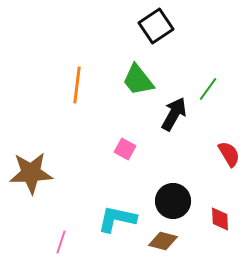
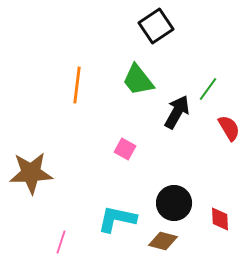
black arrow: moved 3 px right, 2 px up
red semicircle: moved 26 px up
black circle: moved 1 px right, 2 px down
